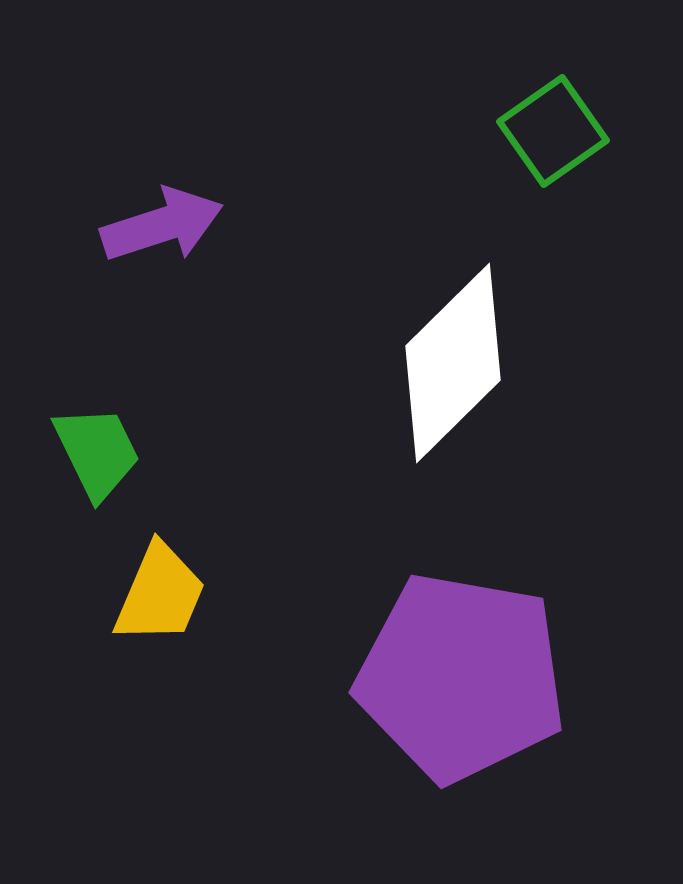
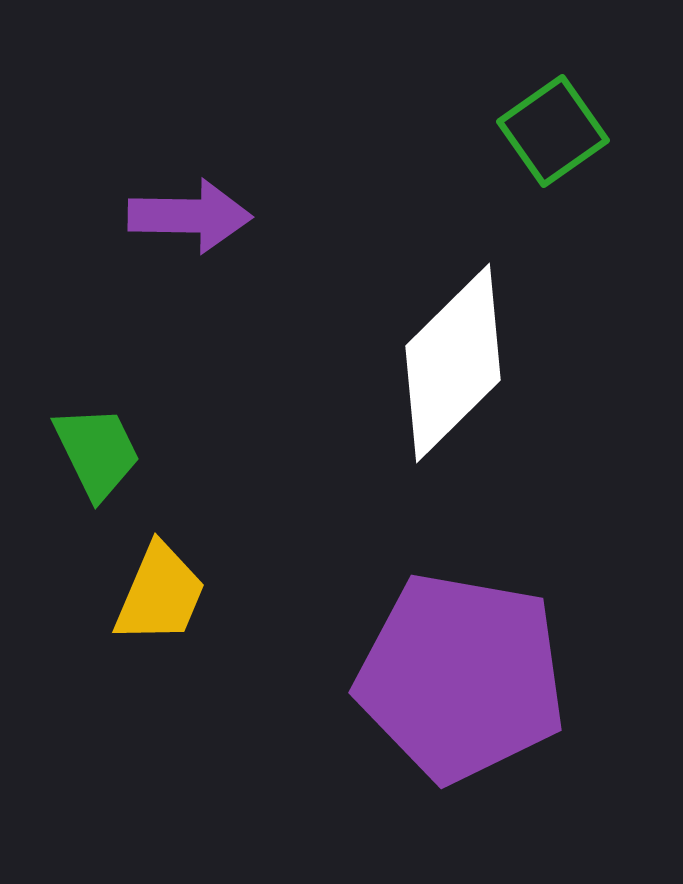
purple arrow: moved 28 px right, 9 px up; rotated 19 degrees clockwise
